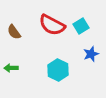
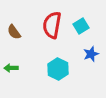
red semicircle: rotated 72 degrees clockwise
cyan hexagon: moved 1 px up
